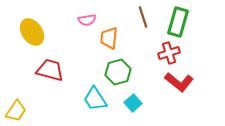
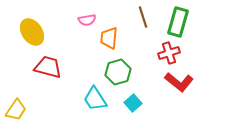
red trapezoid: moved 2 px left, 3 px up
yellow trapezoid: moved 1 px up
